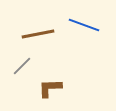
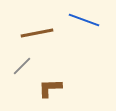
blue line: moved 5 px up
brown line: moved 1 px left, 1 px up
